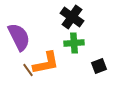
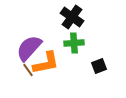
purple semicircle: moved 10 px right, 11 px down; rotated 112 degrees counterclockwise
